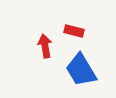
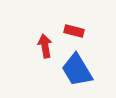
blue trapezoid: moved 4 px left
